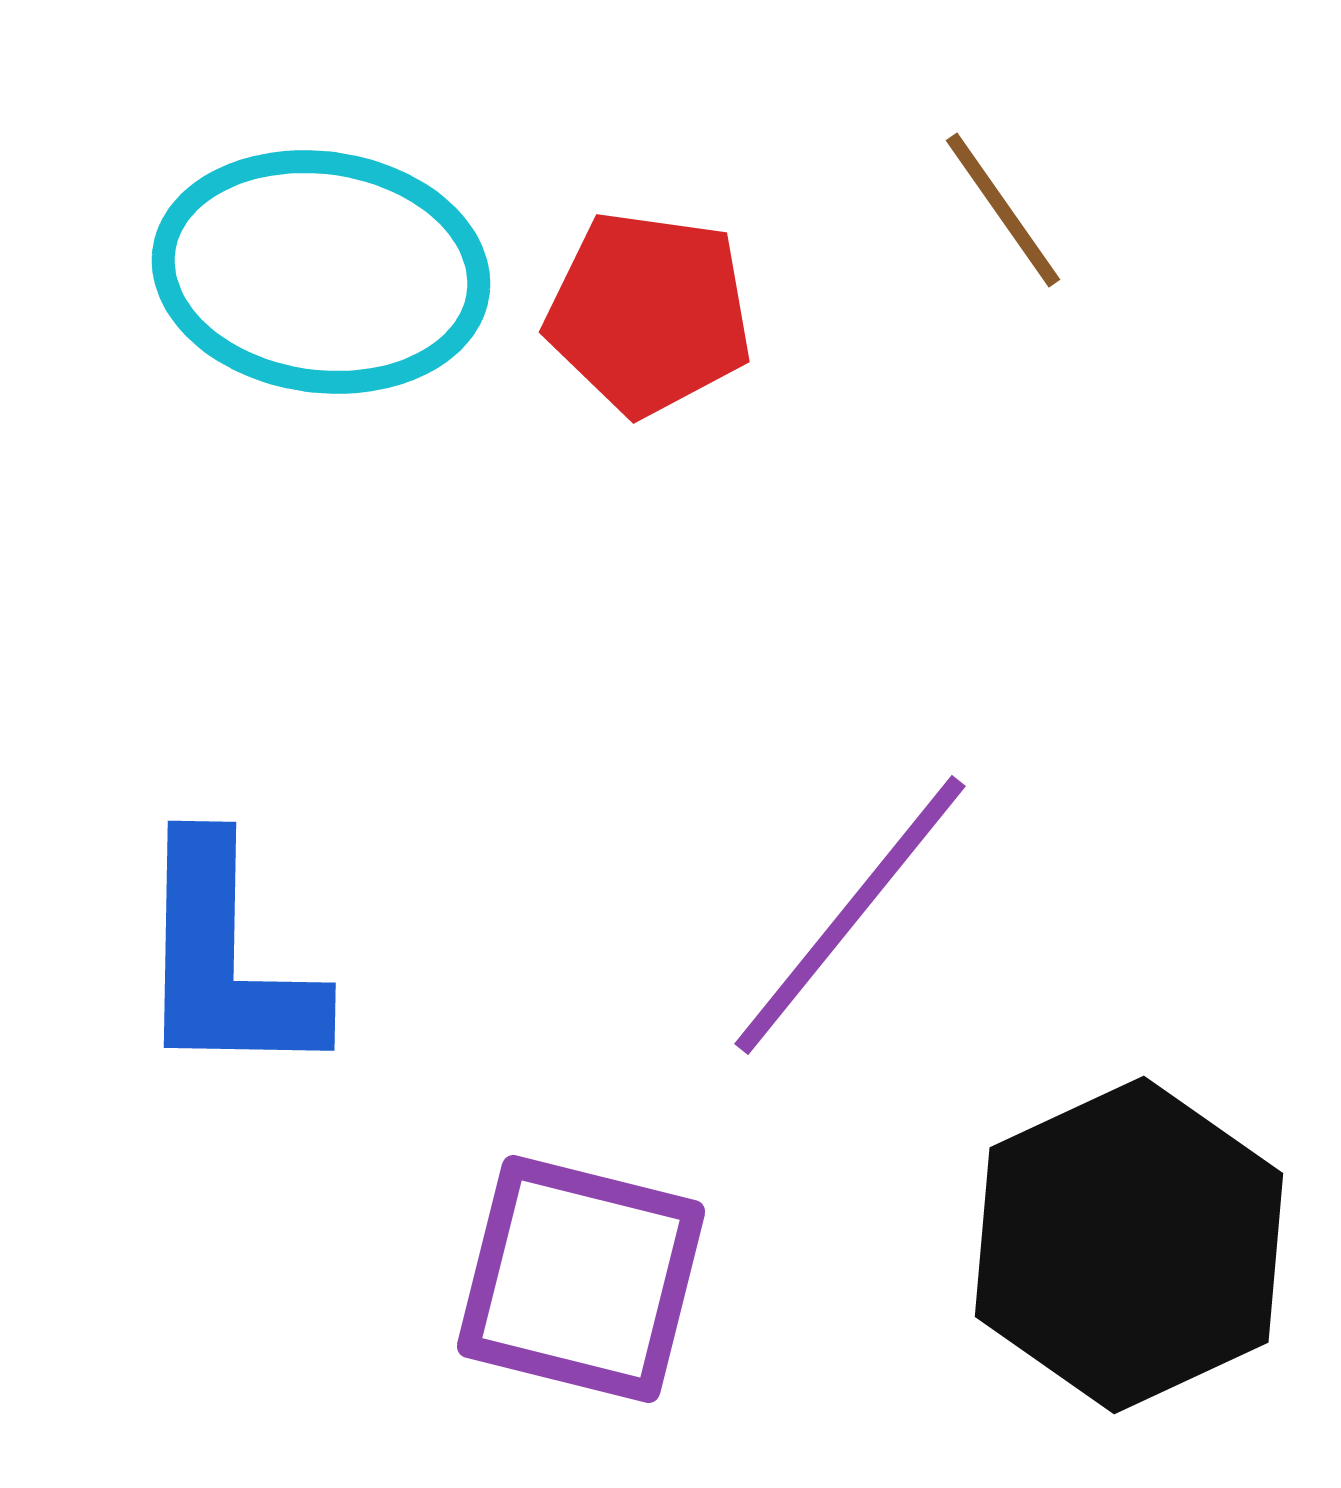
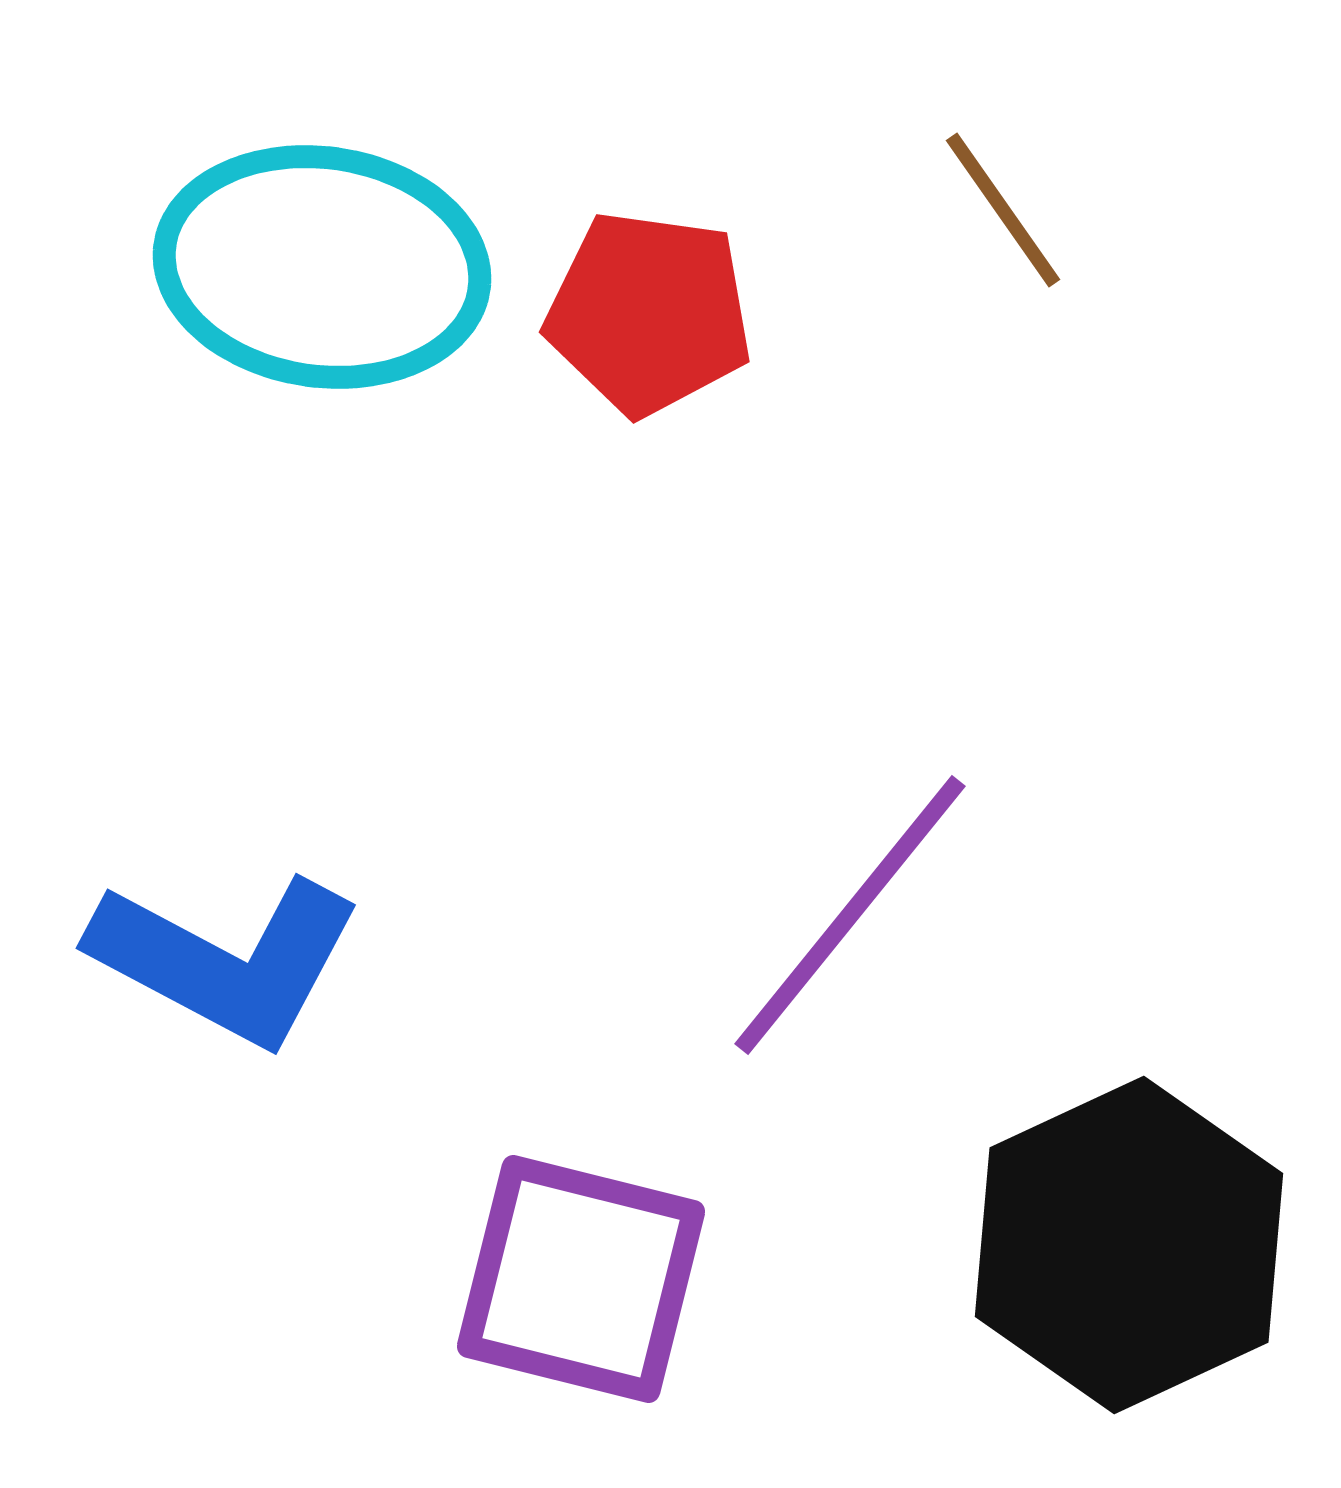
cyan ellipse: moved 1 px right, 5 px up
blue L-shape: rotated 63 degrees counterclockwise
